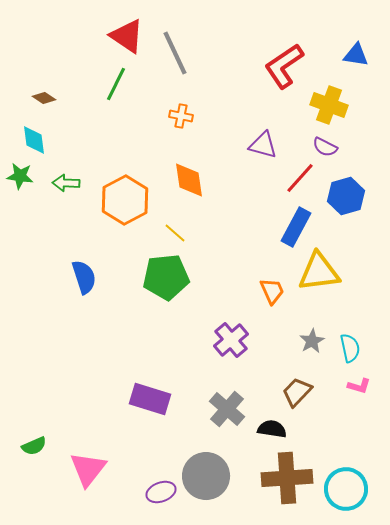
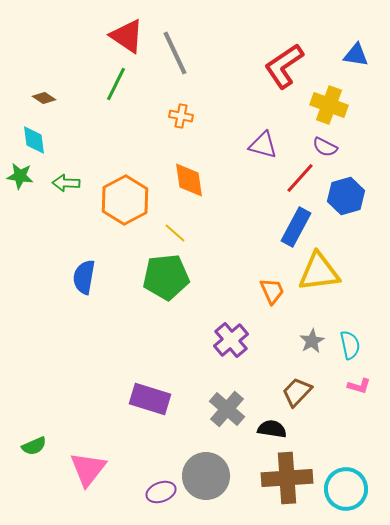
blue semicircle: rotated 152 degrees counterclockwise
cyan semicircle: moved 3 px up
